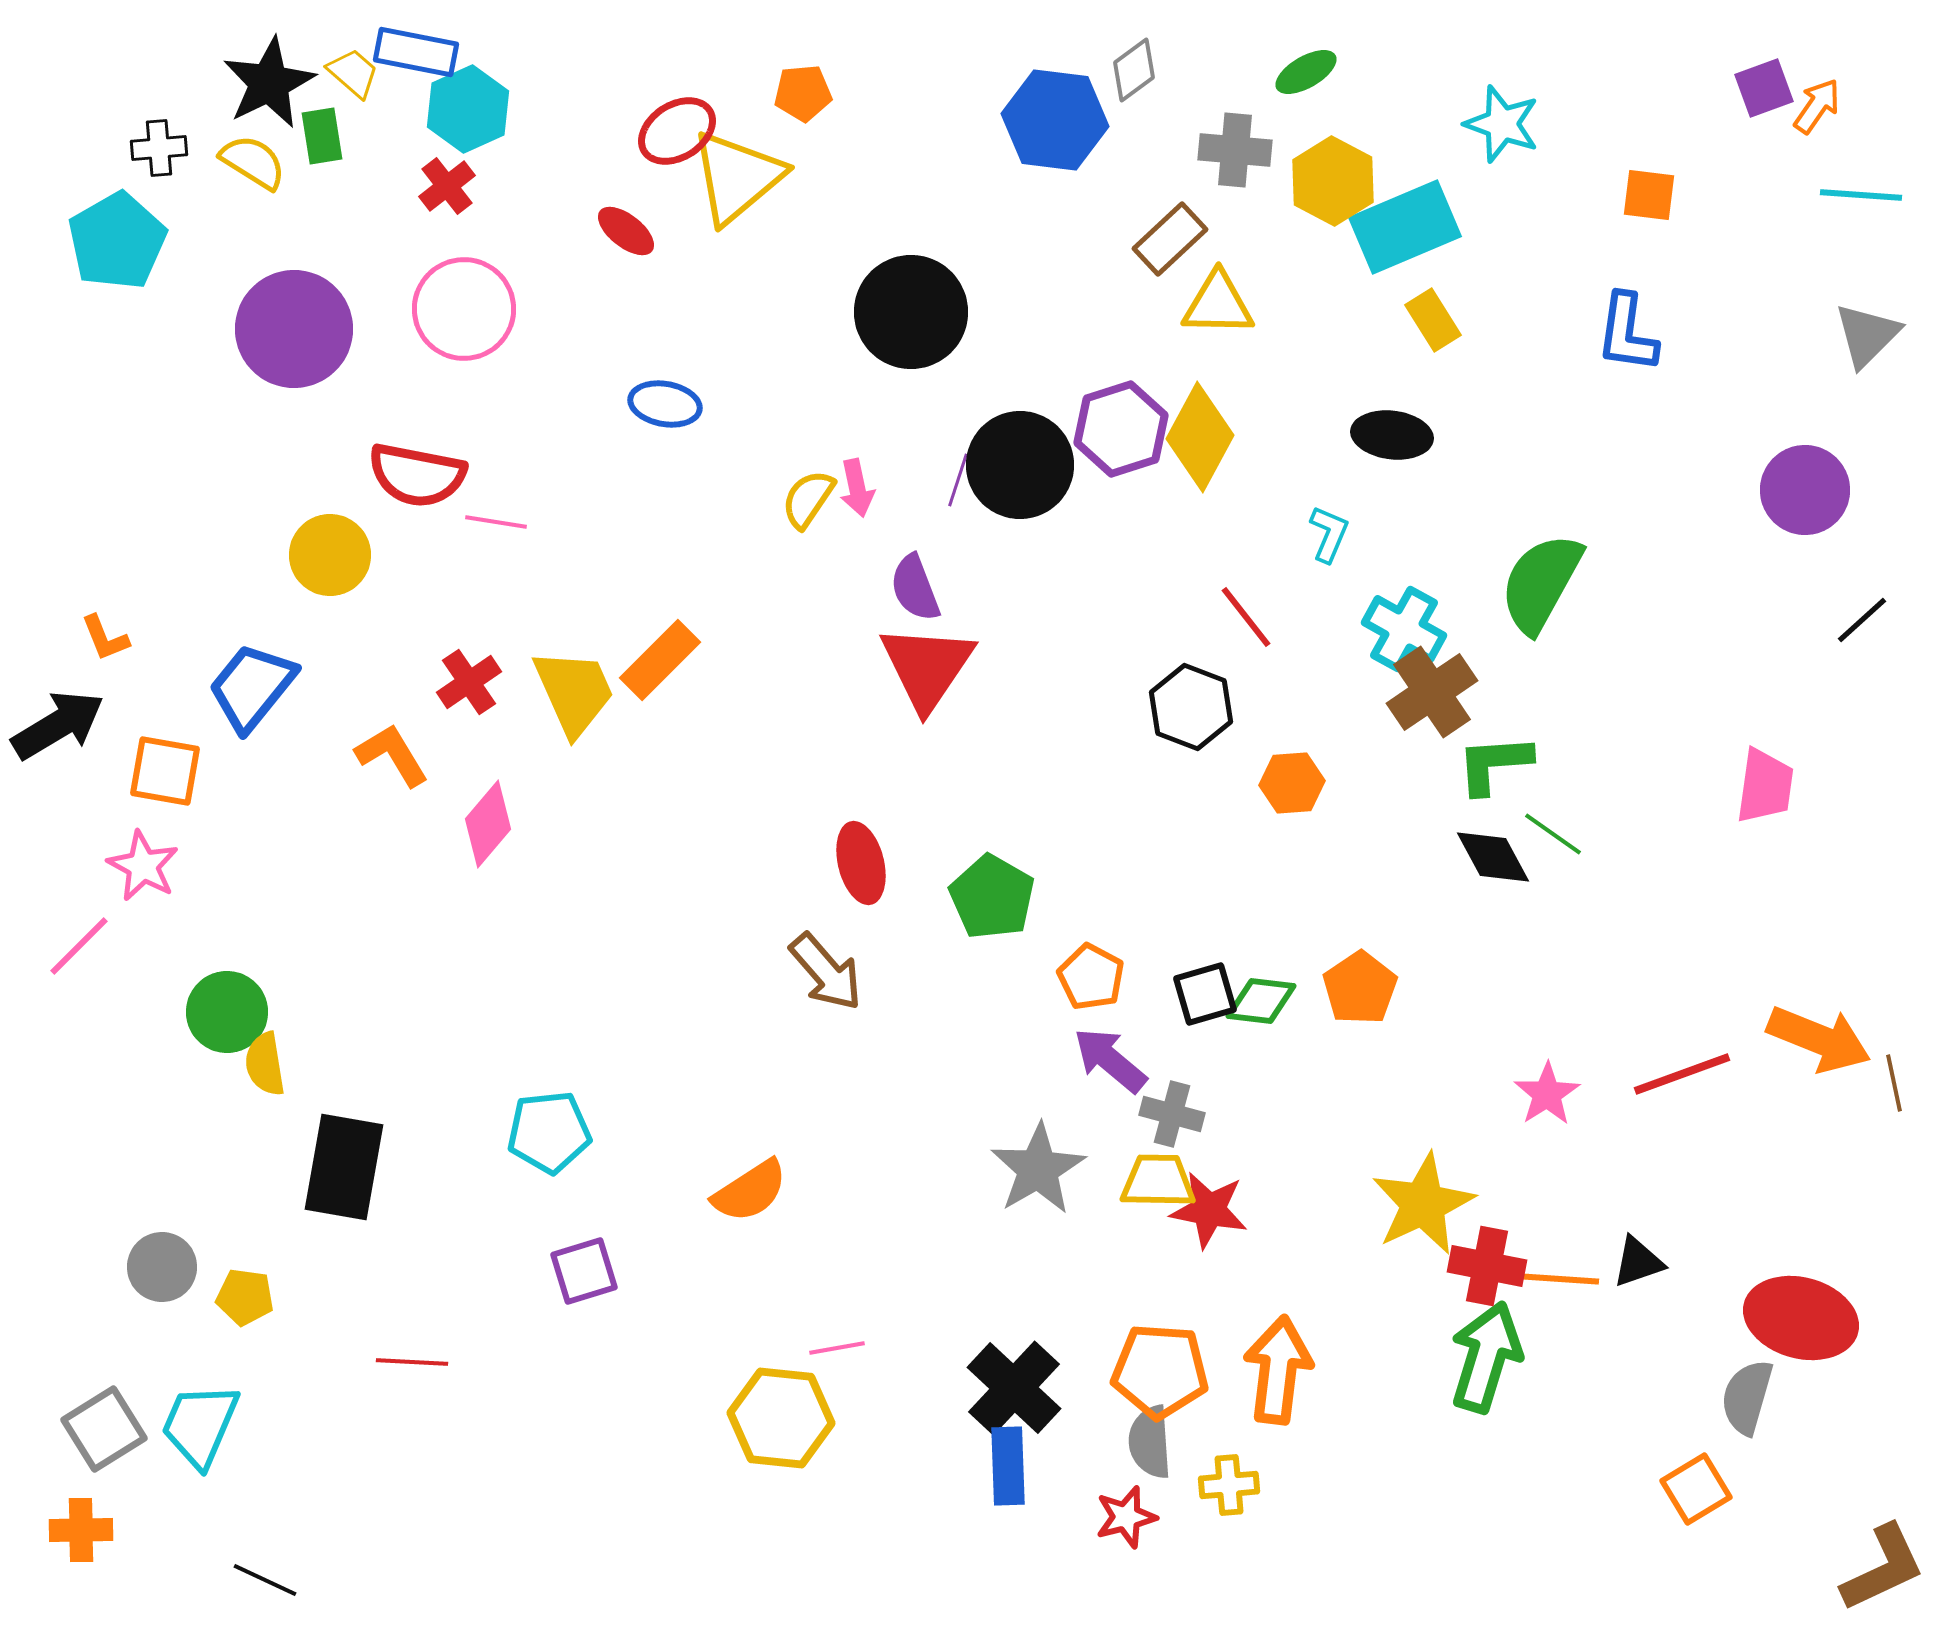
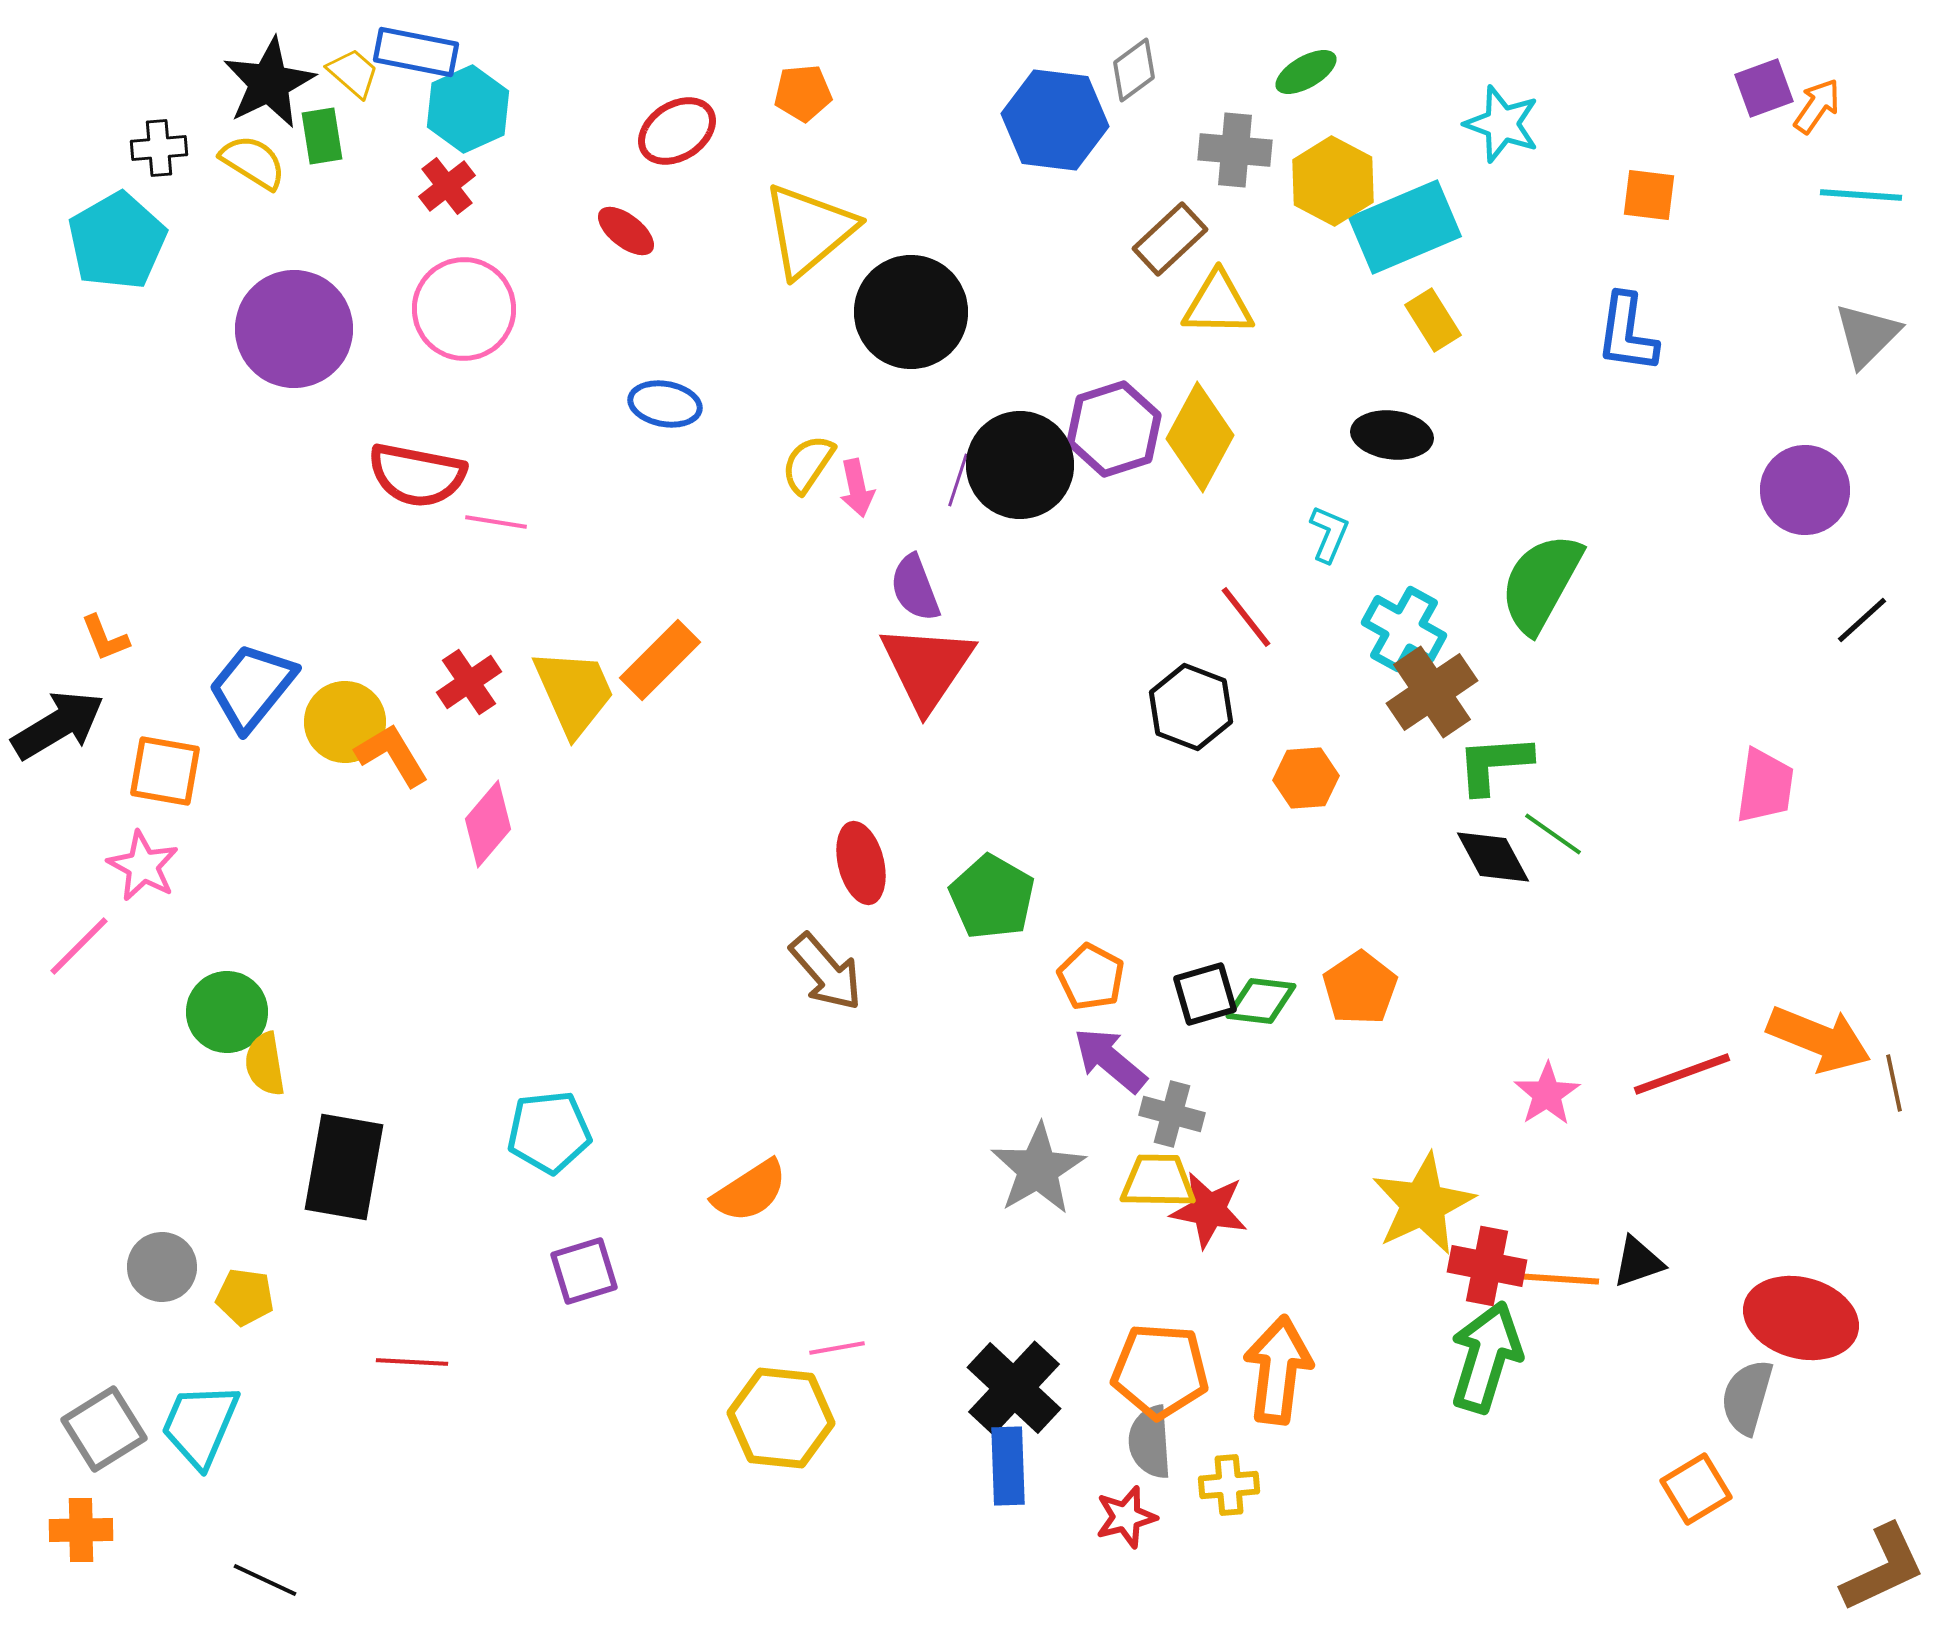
yellow triangle at (737, 177): moved 72 px right, 53 px down
purple hexagon at (1121, 429): moved 7 px left
yellow semicircle at (808, 499): moved 35 px up
yellow circle at (330, 555): moved 15 px right, 167 px down
orange hexagon at (1292, 783): moved 14 px right, 5 px up
